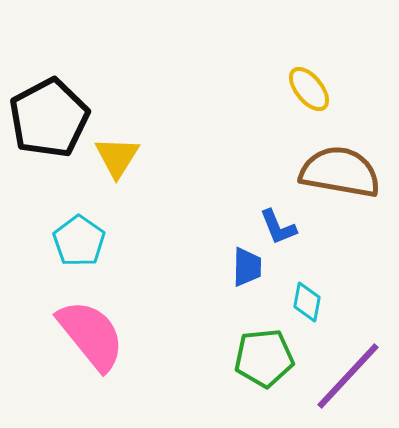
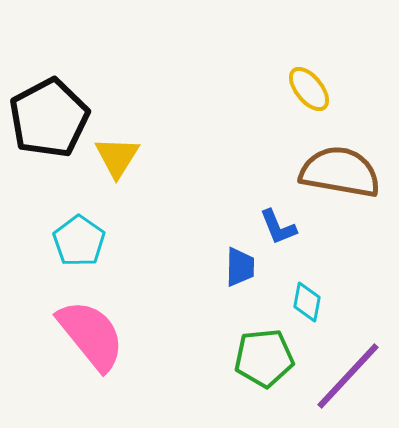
blue trapezoid: moved 7 px left
